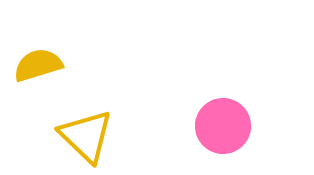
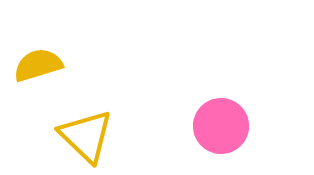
pink circle: moved 2 px left
